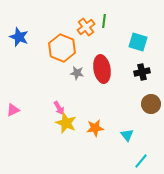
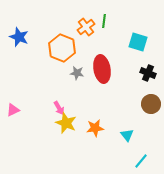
black cross: moved 6 px right, 1 px down; rotated 35 degrees clockwise
